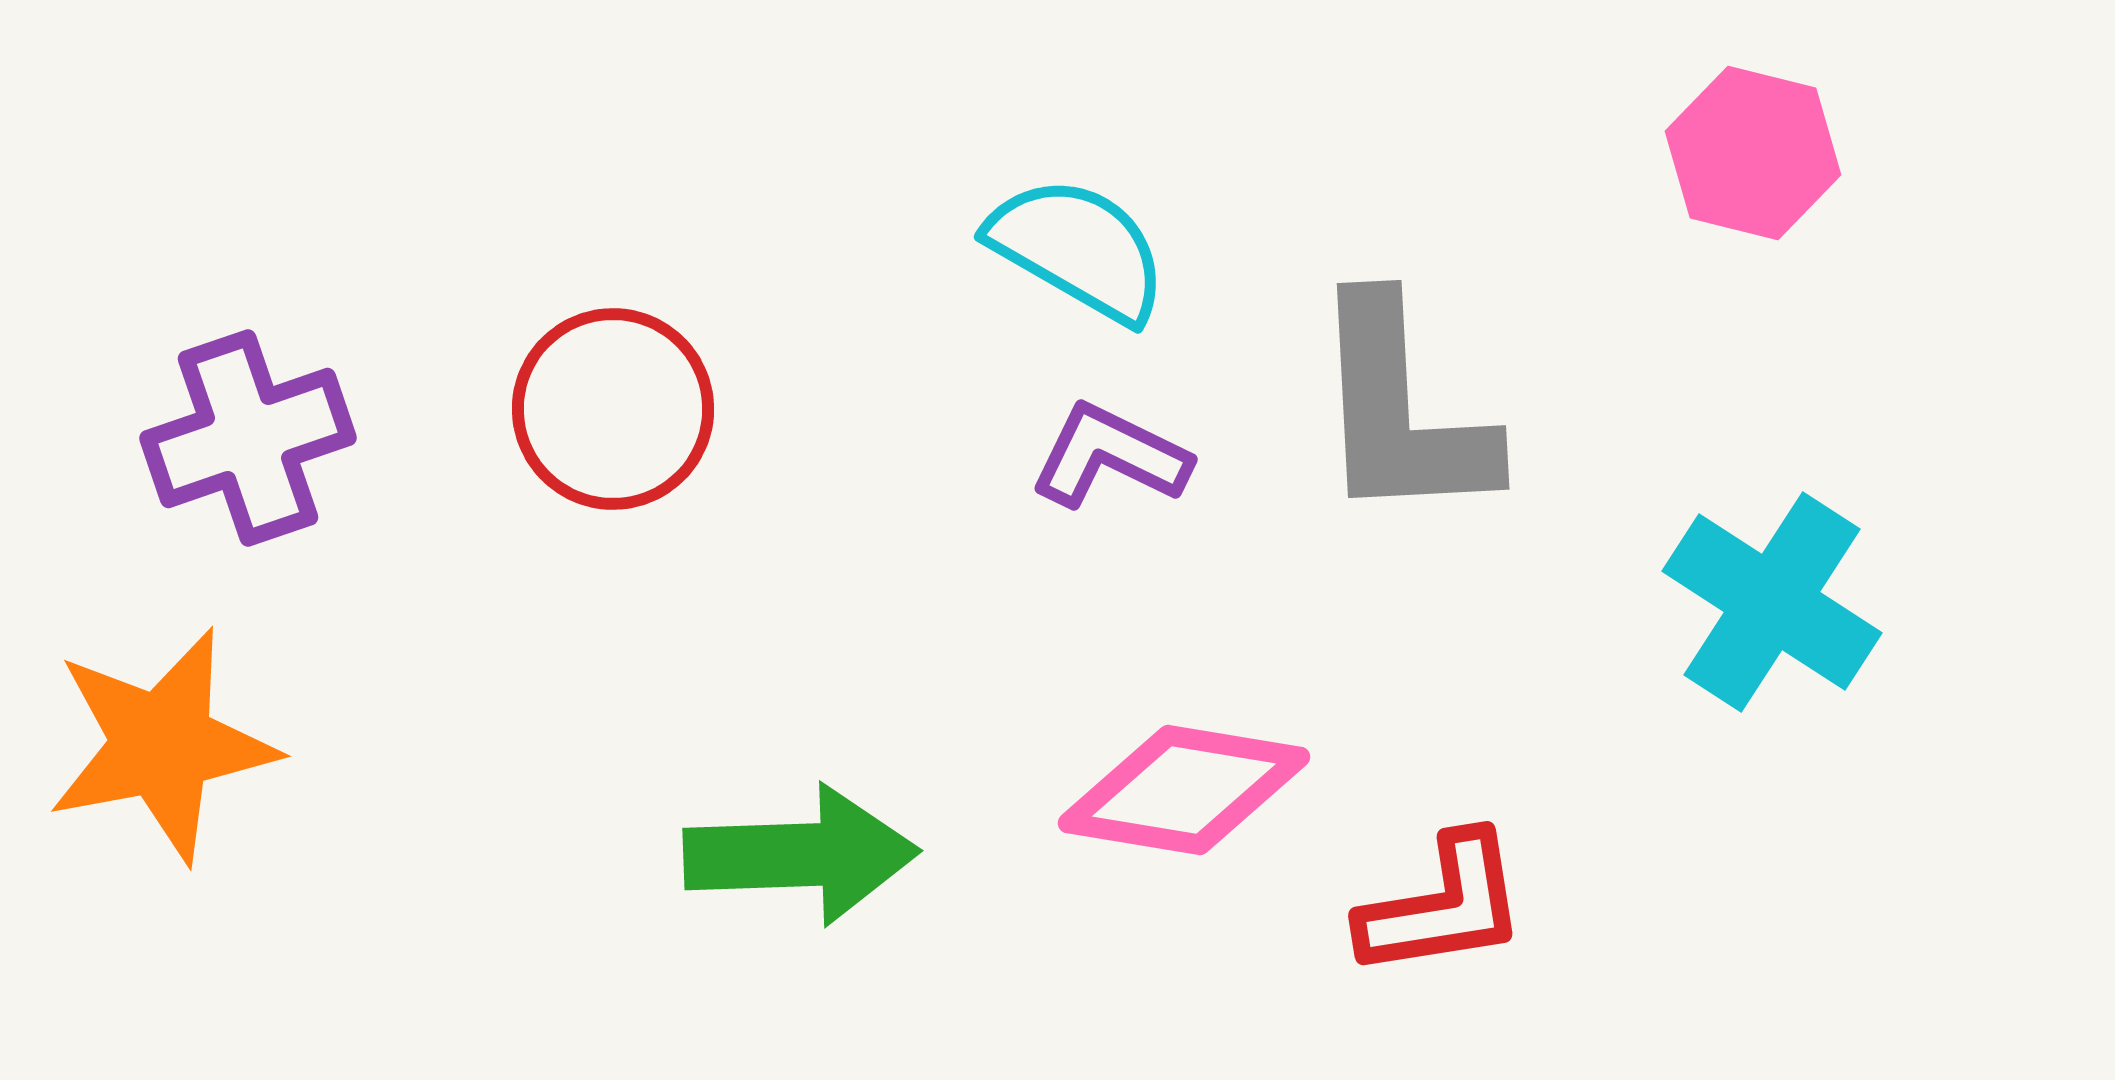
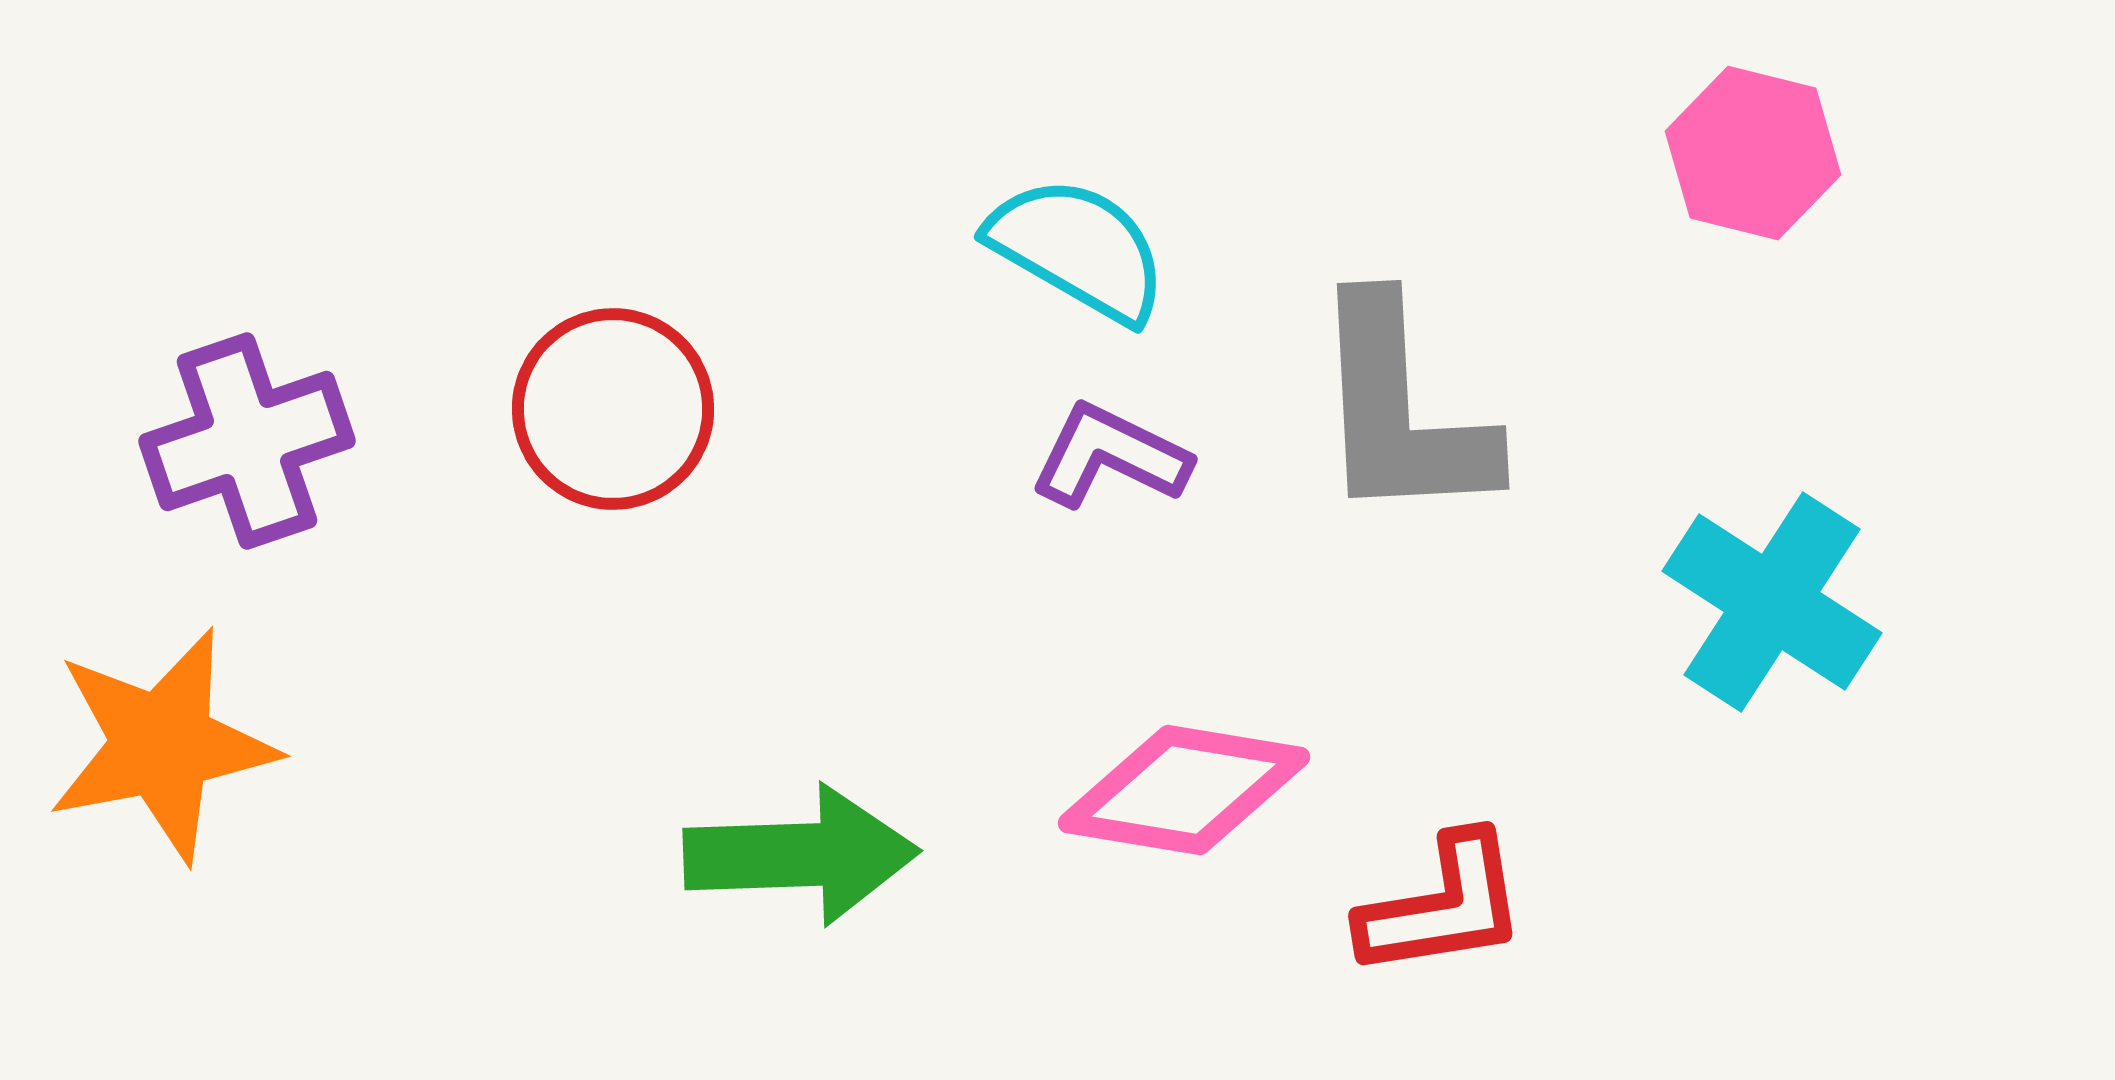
purple cross: moved 1 px left, 3 px down
